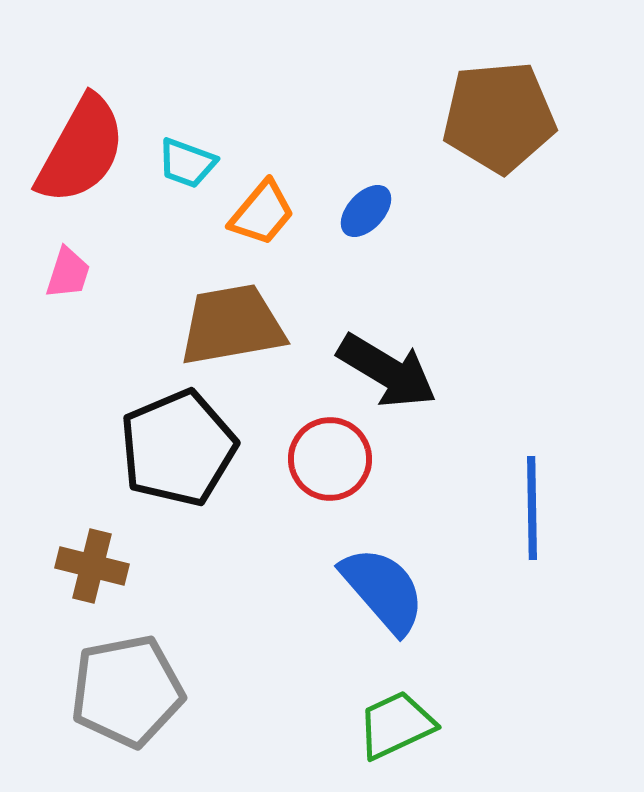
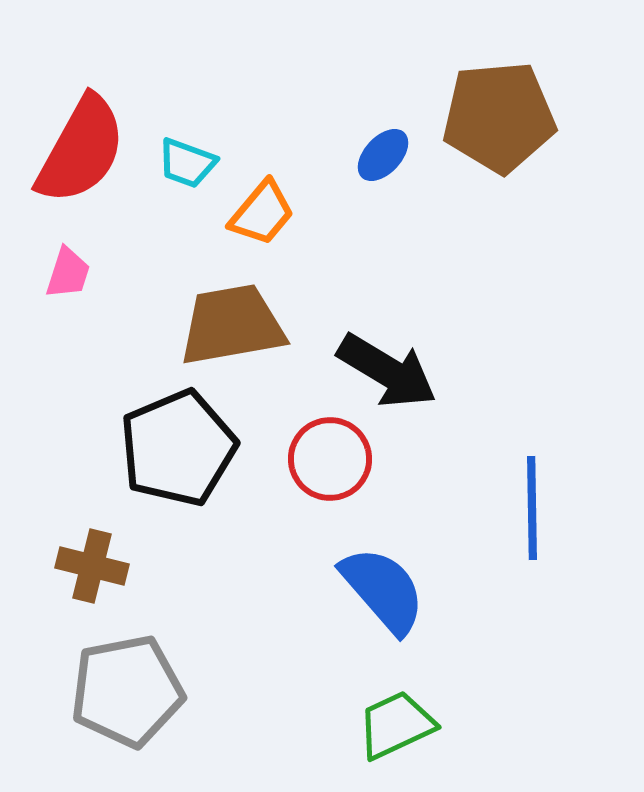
blue ellipse: moved 17 px right, 56 px up
